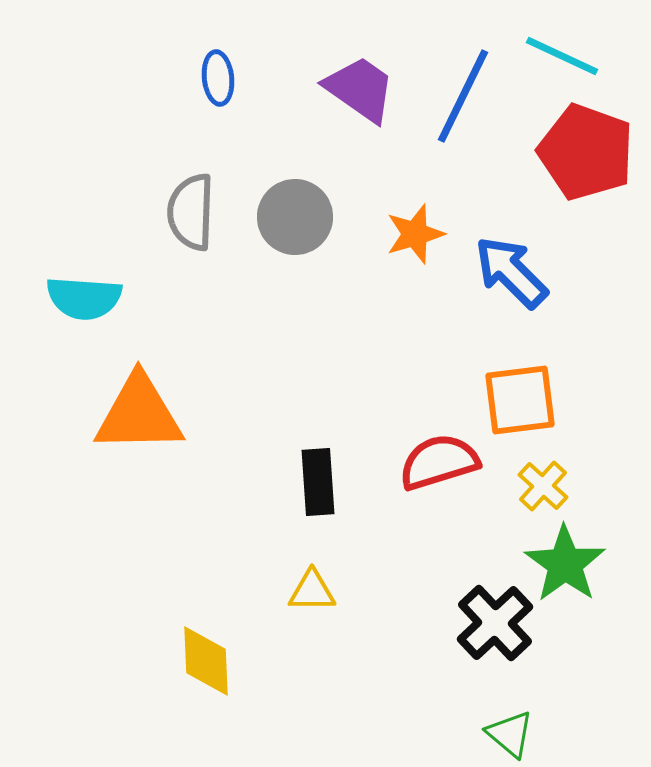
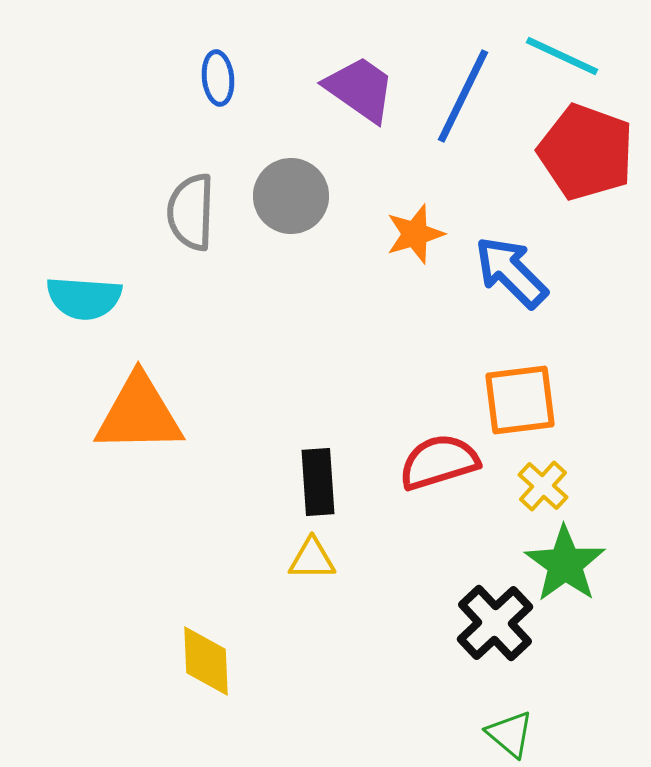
gray circle: moved 4 px left, 21 px up
yellow triangle: moved 32 px up
